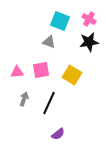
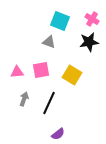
pink cross: moved 3 px right
